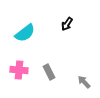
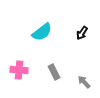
black arrow: moved 15 px right, 9 px down
cyan semicircle: moved 17 px right, 1 px up
gray rectangle: moved 5 px right
